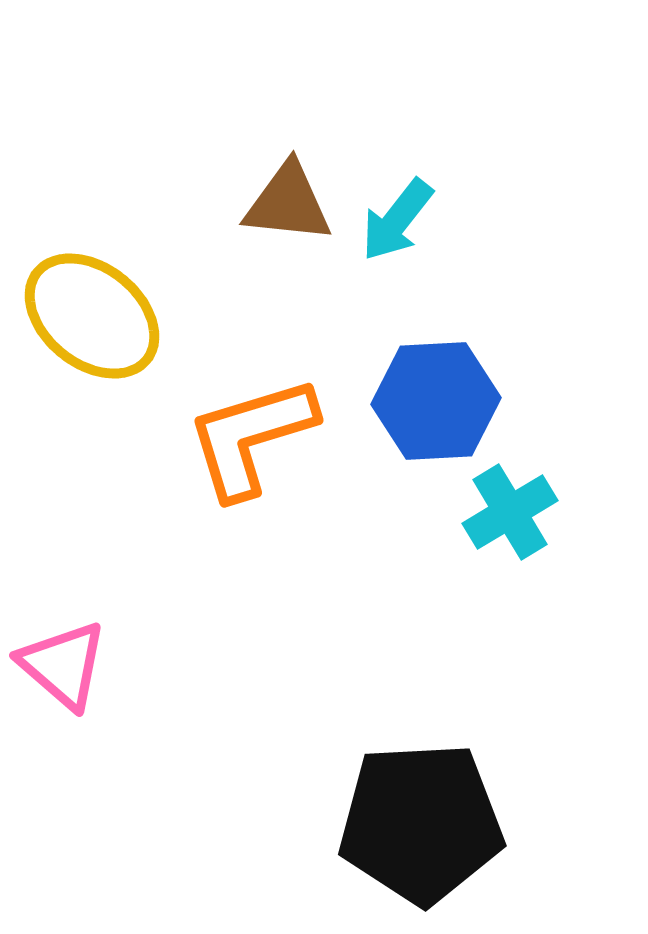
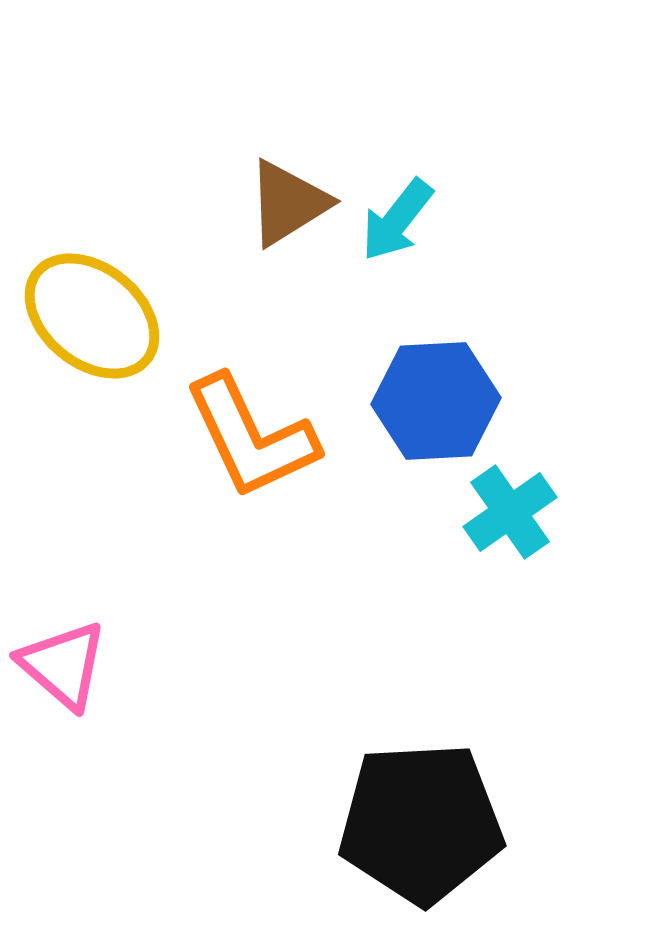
brown triangle: rotated 38 degrees counterclockwise
orange L-shape: rotated 98 degrees counterclockwise
cyan cross: rotated 4 degrees counterclockwise
